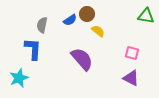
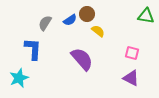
gray semicircle: moved 3 px right, 2 px up; rotated 21 degrees clockwise
